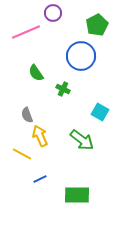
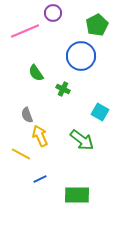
pink line: moved 1 px left, 1 px up
yellow line: moved 1 px left
